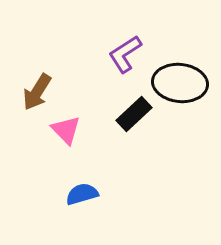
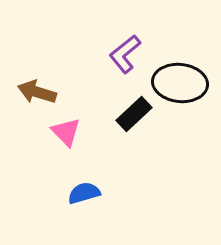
purple L-shape: rotated 6 degrees counterclockwise
brown arrow: rotated 75 degrees clockwise
pink triangle: moved 2 px down
blue semicircle: moved 2 px right, 1 px up
